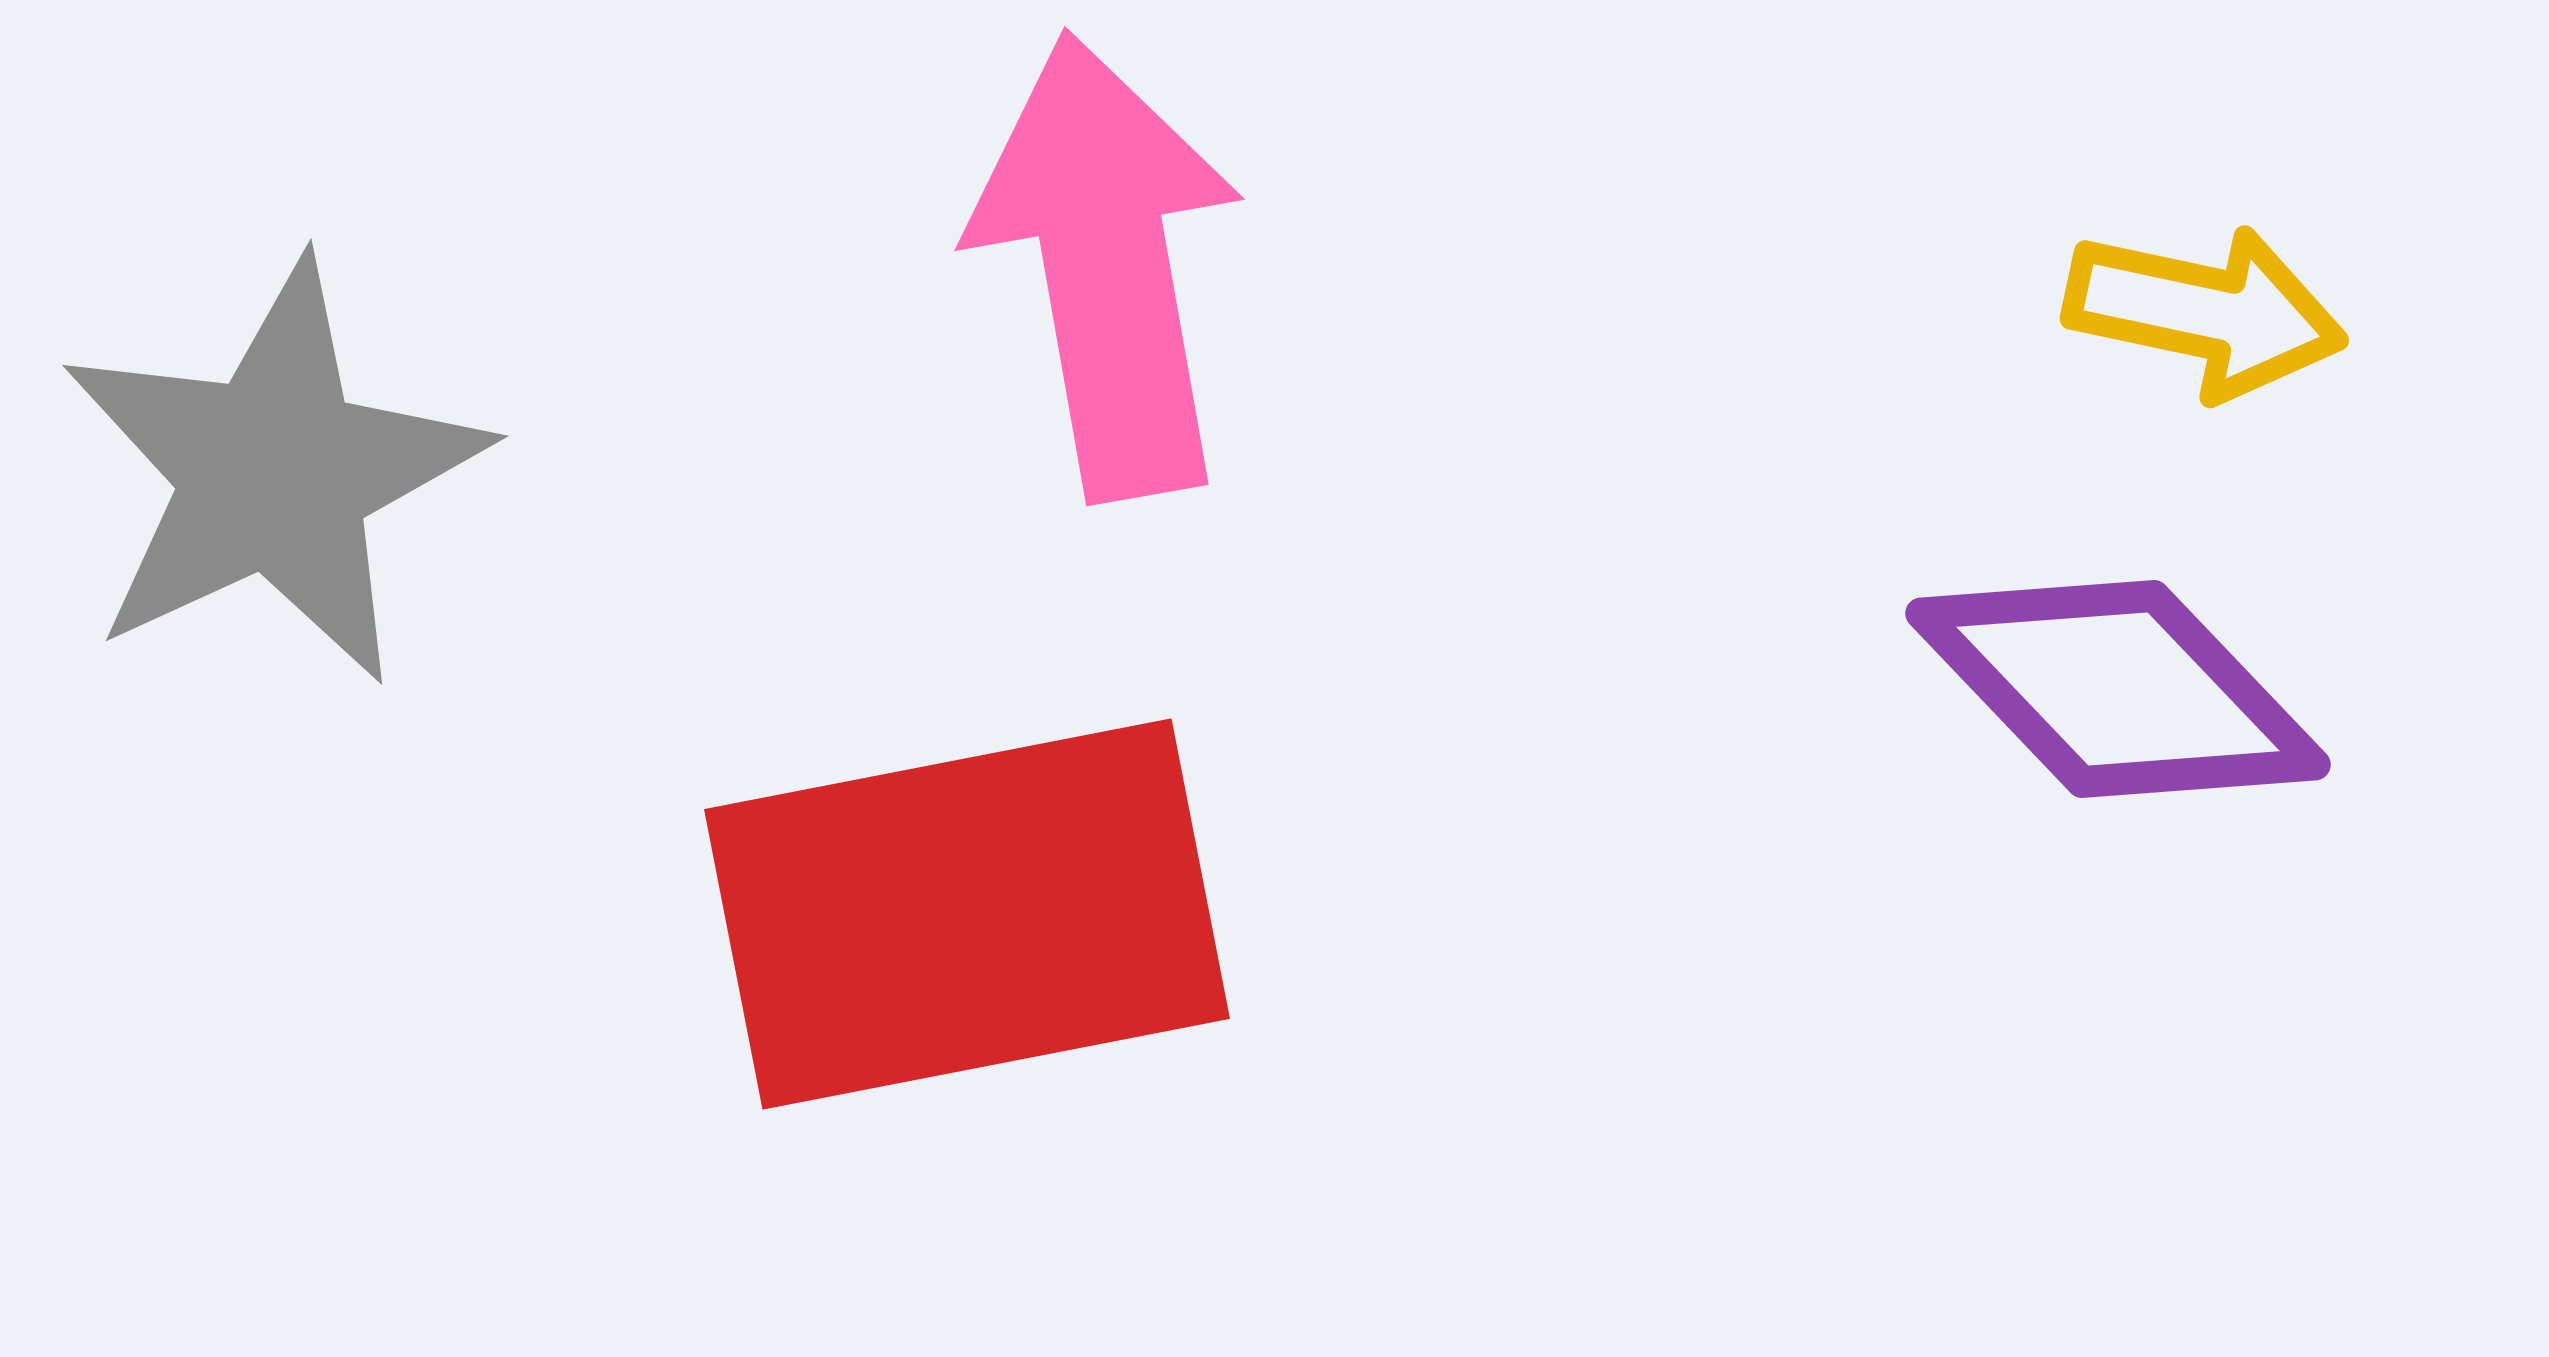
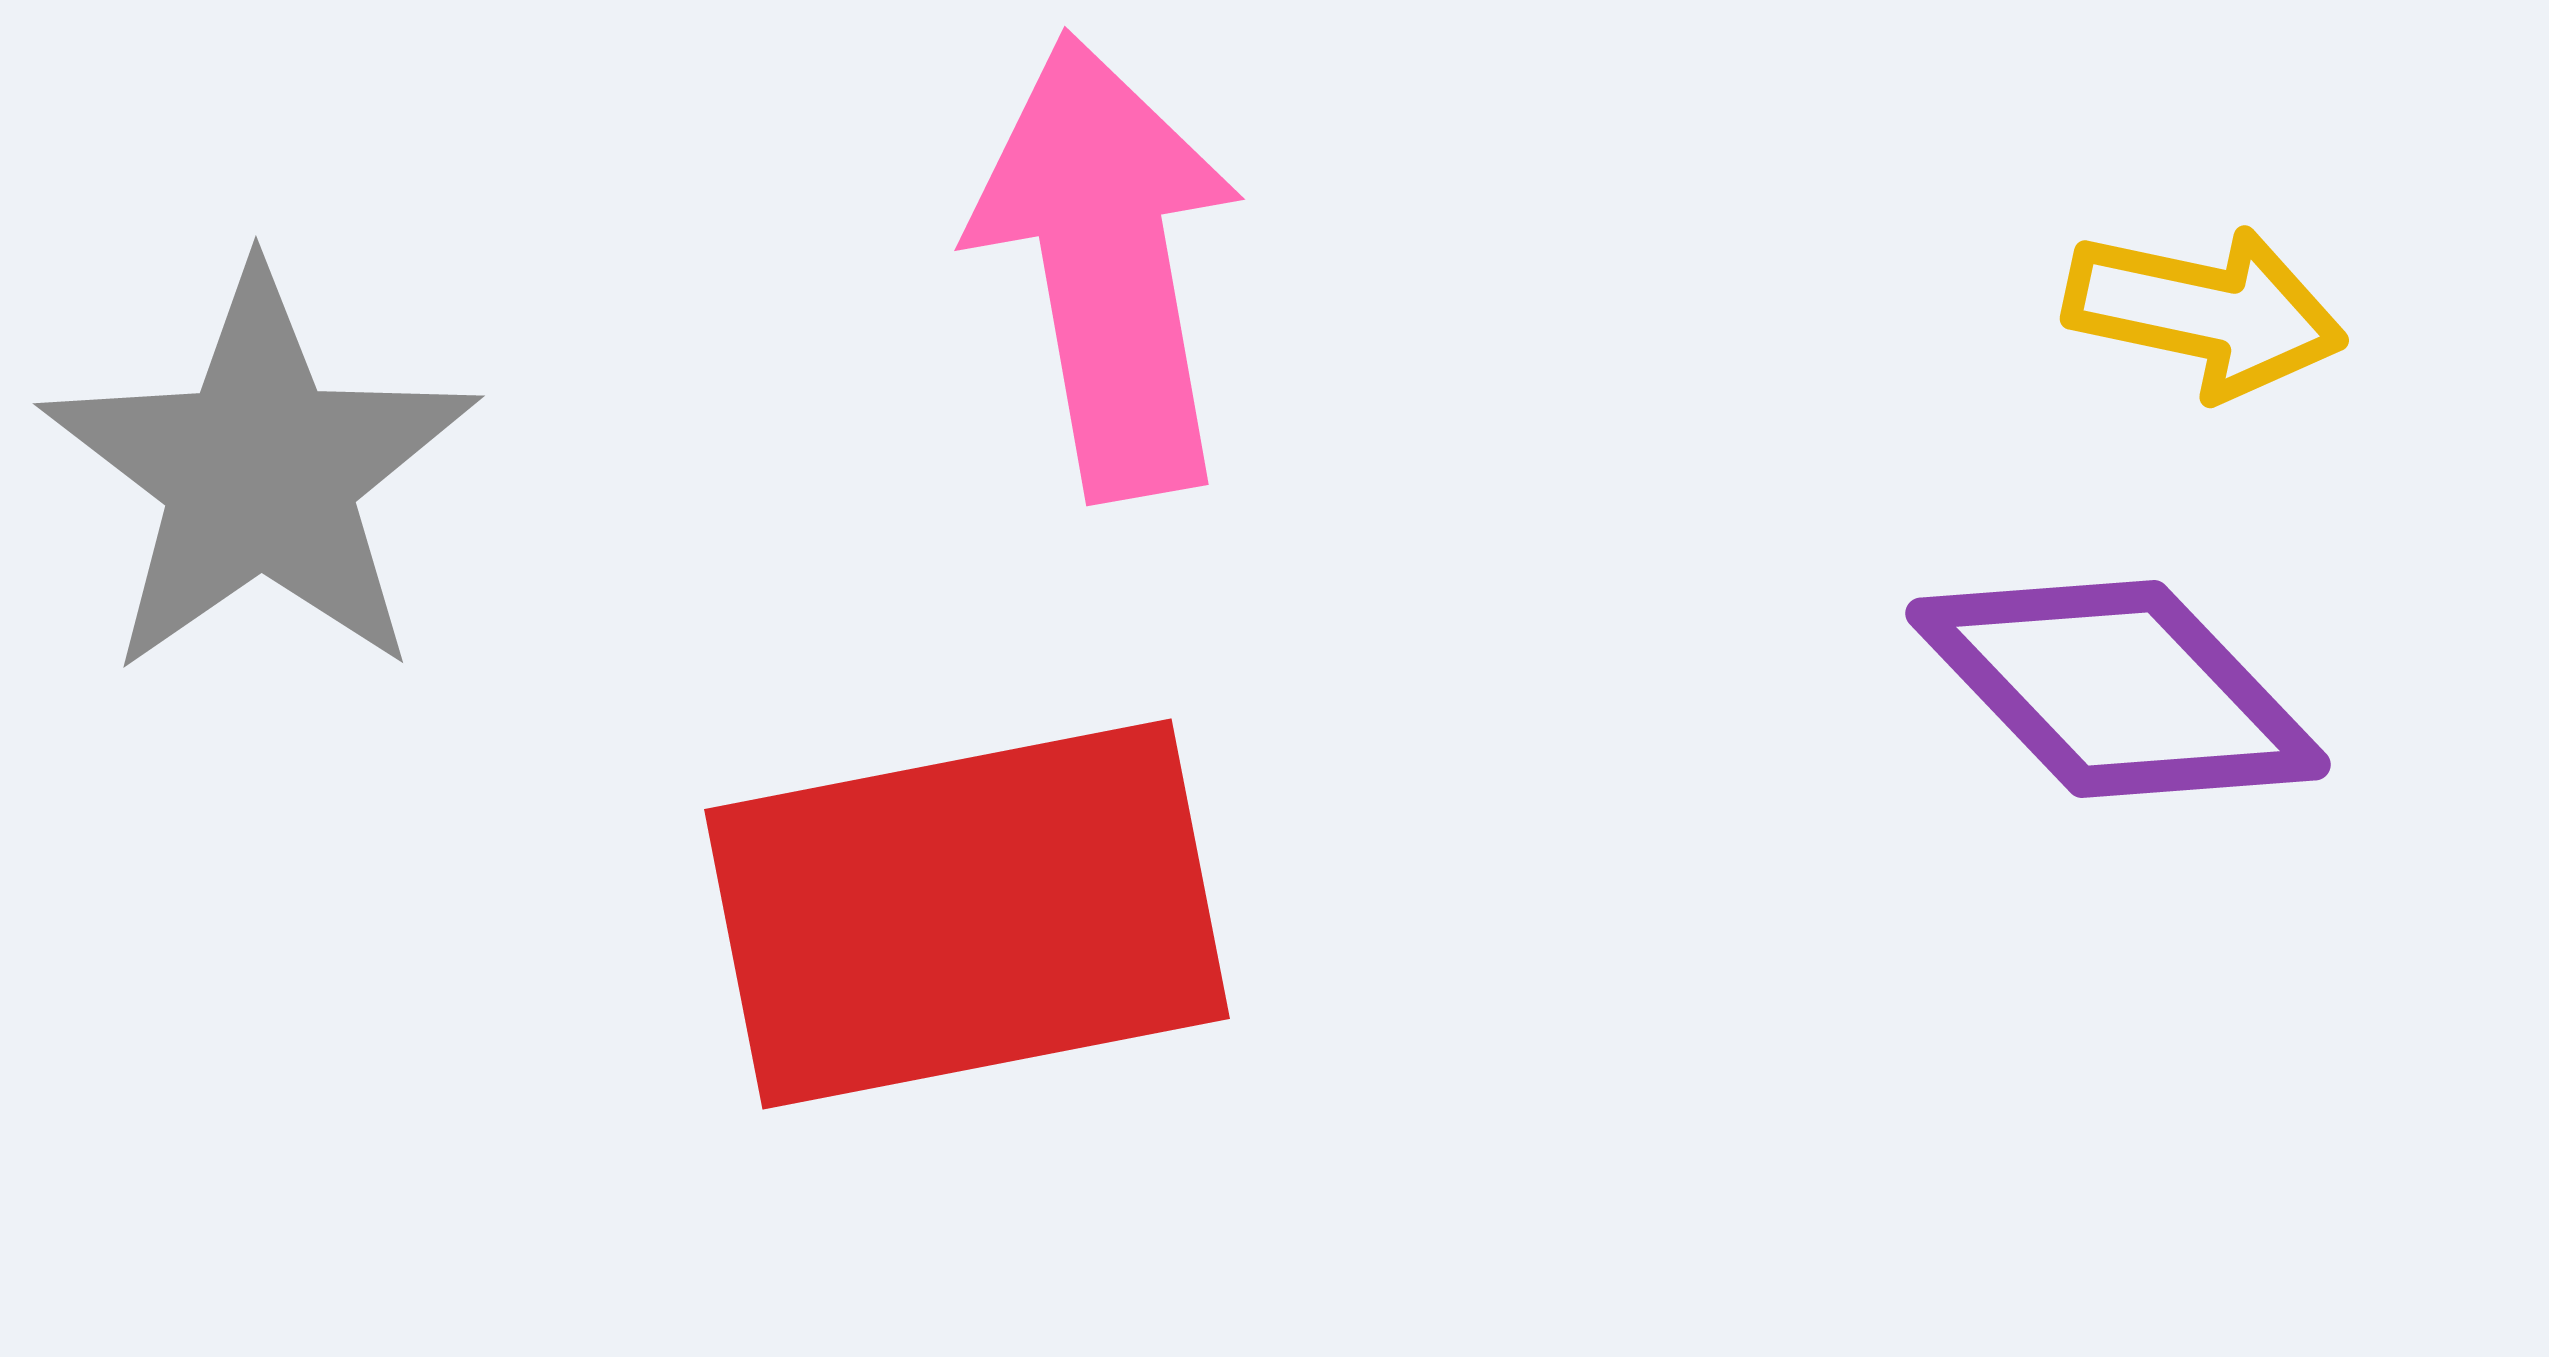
gray star: moved 14 px left; rotated 10 degrees counterclockwise
